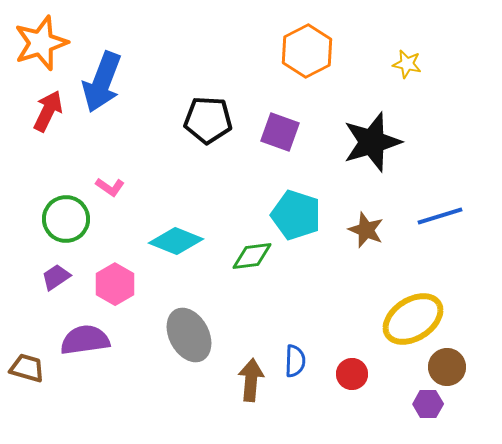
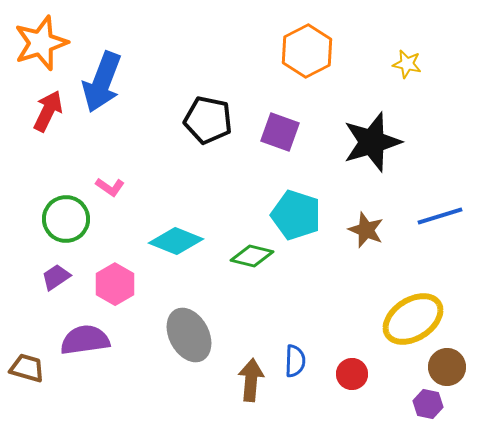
black pentagon: rotated 9 degrees clockwise
green diamond: rotated 21 degrees clockwise
purple hexagon: rotated 12 degrees clockwise
